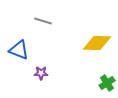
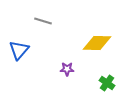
blue triangle: rotated 50 degrees clockwise
purple star: moved 26 px right, 4 px up
green cross: rotated 21 degrees counterclockwise
